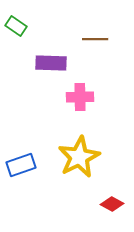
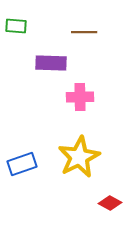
green rectangle: rotated 30 degrees counterclockwise
brown line: moved 11 px left, 7 px up
blue rectangle: moved 1 px right, 1 px up
red diamond: moved 2 px left, 1 px up
